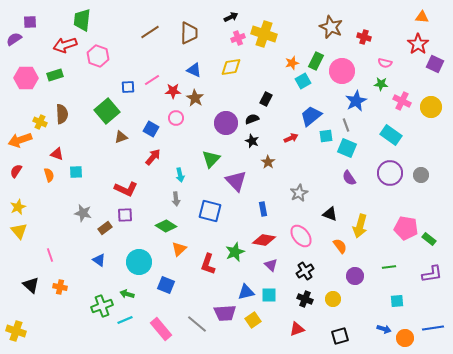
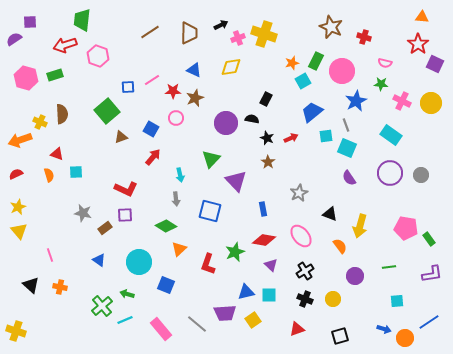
black arrow at (231, 17): moved 10 px left, 8 px down
pink hexagon at (26, 78): rotated 15 degrees clockwise
brown star at (195, 98): rotated 18 degrees clockwise
yellow circle at (431, 107): moved 4 px up
blue trapezoid at (311, 116): moved 1 px right, 4 px up
black semicircle at (252, 119): rotated 32 degrees clockwise
black star at (252, 141): moved 15 px right, 3 px up
red semicircle at (16, 171): moved 3 px down; rotated 32 degrees clockwise
green rectangle at (429, 239): rotated 16 degrees clockwise
green cross at (102, 306): rotated 20 degrees counterclockwise
blue line at (433, 328): moved 4 px left, 6 px up; rotated 25 degrees counterclockwise
